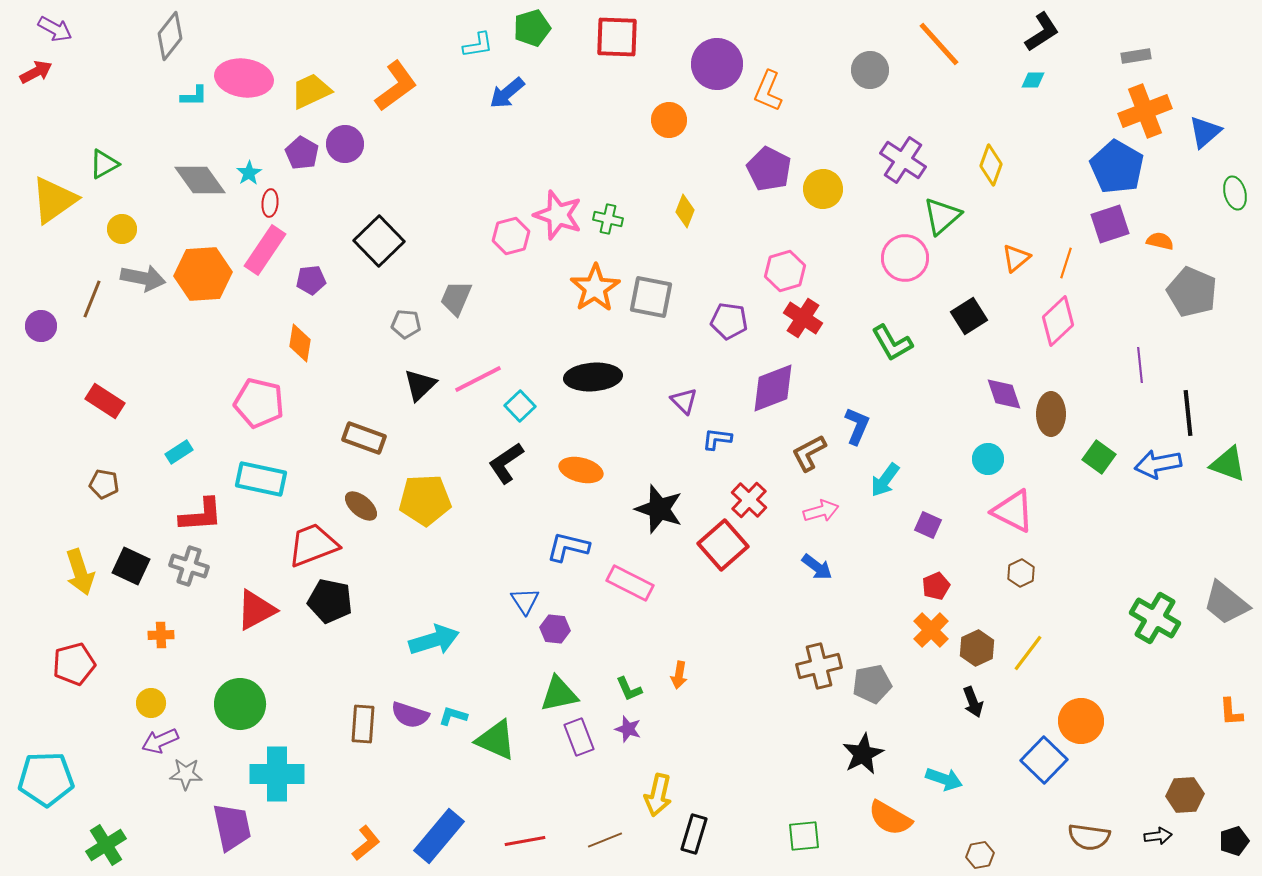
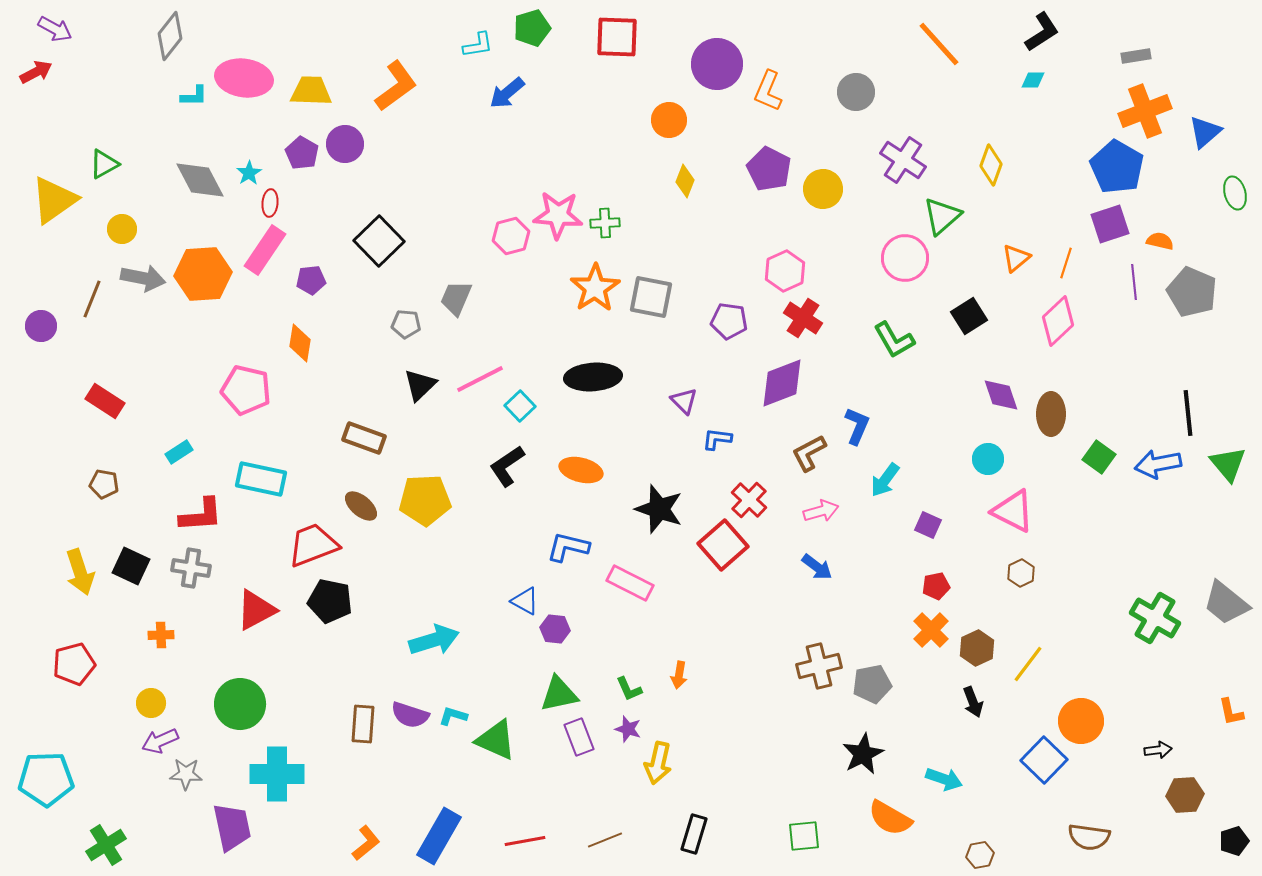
gray circle at (870, 70): moved 14 px left, 22 px down
yellow trapezoid at (311, 91): rotated 27 degrees clockwise
gray diamond at (200, 180): rotated 8 degrees clockwise
yellow diamond at (685, 211): moved 30 px up
pink star at (558, 215): rotated 15 degrees counterclockwise
green cross at (608, 219): moved 3 px left, 4 px down; rotated 16 degrees counterclockwise
pink hexagon at (785, 271): rotated 9 degrees counterclockwise
green L-shape at (892, 343): moved 2 px right, 3 px up
purple line at (1140, 365): moved 6 px left, 83 px up
pink line at (478, 379): moved 2 px right
purple diamond at (773, 388): moved 9 px right, 5 px up
purple diamond at (1004, 394): moved 3 px left, 1 px down
pink pentagon at (259, 403): moved 13 px left, 13 px up
black L-shape at (506, 463): moved 1 px right, 3 px down
green triangle at (1228, 464): rotated 30 degrees clockwise
gray cross at (189, 566): moved 2 px right, 2 px down; rotated 9 degrees counterclockwise
red pentagon at (936, 586): rotated 12 degrees clockwise
blue triangle at (525, 601): rotated 28 degrees counterclockwise
yellow line at (1028, 653): moved 11 px down
orange L-shape at (1231, 712): rotated 8 degrees counterclockwise
yellow arrow at (658, 795): moved 32 px up
blue rectangle at (439, 836): rotated 10 degrees counterclockwise
black arrow at (1158, 836): moved 86 px up
